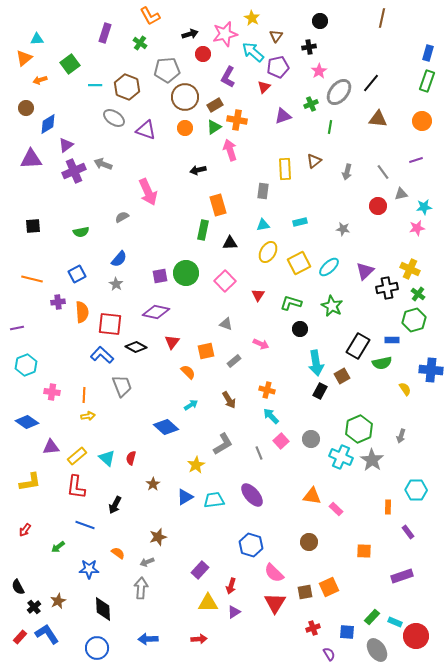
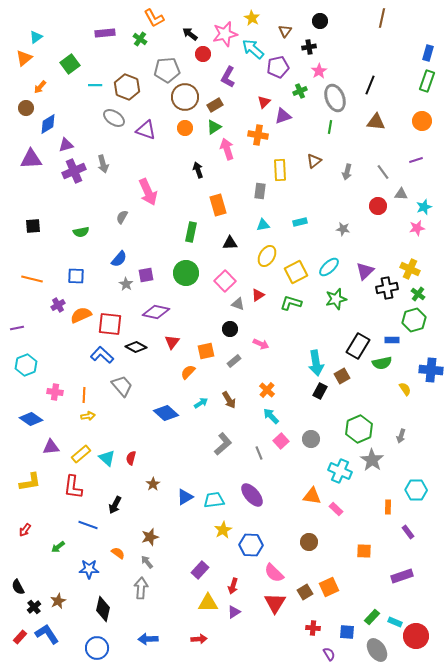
orange L-shape at (150, 16): moved 4 px right, 2 px down
purple rectangle at (105, 33): rotated 66 degrees clockwise
black arrow at (190, 34): rotated 126 degrees counterclockwise
brown triangle at (276, 36): moved 9 px right, 5 px up
cyan triangle at (37, 39): moved 1 px left, 2 px up; rotated 32 degrees counterclockwise
green cross at (140, 43): moved 4 px up
cyan arrow at (253, 52): moved 3 px up
orange arrow at (40, 80): moved 7 px down; rotated 32 degrees counterclockwise
black line at (371, 83): moved 1 px left, 2 px down; rotated 18 degrees counterclockwise
red triangle at (264, 87): moved 15 px down
gray ellipse at (339, 92): moved 4 px left, 6 px down; rotated 60 degrees counterclockwise
green cross at (311, 104): moved 11 px left, 13 px up
brown triangle at (378, 119): moved 2 px left, 3 px down
orange cross at (237, 120): moved 21 px right, 15 px down
purple triangle at (66, 145): rotated 21 degrees clockwise
pink arrow at (230, 150): moved 3 px left, 1 px up
gray arrow at (103, 164): rotated 126 degrees counterclockwise
yellow rectangle at (285, 169): moved 5 px left, 1 px down
black arrow at (198, 170): rotated 84 degrees clockwise
gray rectangle at (263, 191): moved 3 px left
gray triangle at (401, 194): rotated 16 degrees clockwise
cyan star at (424, 207): rotated 14 degrees counterclockwise
gray semicircle at (122, 217): rotated 32 degrees counterclockwise
green rectangle at (203, 230): moved 12 px left, 2 px down
yellow ellipse at (268, 252): moved 1 px left, 4 px down
yellow square at (299, 263): moved 3 px left, 9 px down
blue square at (77, 274): moved 1 px left, 2 px down; rotated 30 degrees clockwise
purple square at (160, 276): moved 14 px left, 1 px up
gray star at (116, 284): moved 10 px right
red triangle at (258, 295): rotated 24 degrees clockwise
purple cross at (58, 302): moved 3 px down; rotated 24 degrees counterclockwise
green star at (332, 306): moved 4 px right, 7 px up; rotated 30 degrees clockwise
orange semicircle at (82, 312): moved 1 px left, 3 px down; rotated 110 degrees counterclockwise
gray triangle at (226, 324): moved 12 px right, 20 px up
black circle at (300, 329): moved 70 px left
orange semicircle at (188, 372): rotated 91 degrees counterclockwise
gray trapezoid at (122, 386): rotated 20 degrees counterclockwise
orange cross at (267, 390): rotated 28 degrees clockwise
pink cross at (52, 392): moved 3 px right
cyan arrow at (191, 405): moved 10 px right, 2 px up
blue diamond at (27, 422): moved 4 px right, 3 px up
blue diamond at (166, 427): moved 14 px up
gray L-shape at (223, 444): rotated 10 degrees counterclockwise
yellow rectangle at (77, 456): moved 4 px right, 2 px up
cyan cross at (341, 457): moved 1 px left, 14 px down
yellow star at (196, 465): moved 27 px right, 65 px down
red L-shape at (76, 487): moved 3 px left
blue line at (85, 525): moved 3 px right
brown star at (158, 537): moved 8 px left
blue hexagon at (251, 545): rotated 15 degrees counterclockwise
gray arrow at (147, 562): rotated 72 degrees clockwise
red arrow at (231, 586): moved 2 px right
brown square at (305, 592): rotated 21 degrees counterclockwise
black diamond at (103, 609): rotated 15 degrees clockwise
red cross at (313, 628): rotated 24 degrees clockwise
